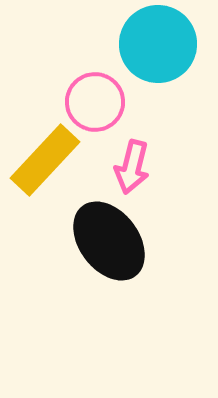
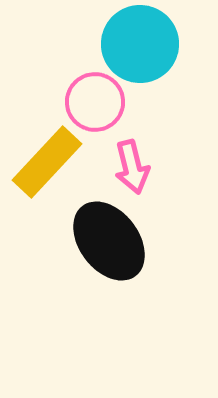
cyan circle: moved 18 px left
yellow rectangle: moved 2 px right, 2 px down
pink arrow: rotated 28 degrees counterclockwise
